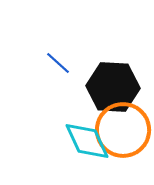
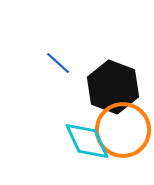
black hexagon: rotated 18 degrees clockwise
